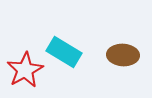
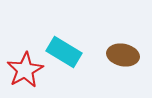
brown ellipse: rotated 8 degrees clockwise
